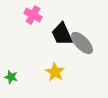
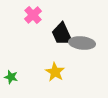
pink cross: rotated 18 degrees clockwise
gray ellipse: rotated 40 degrees counterclockwise
